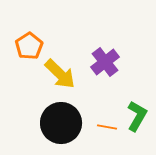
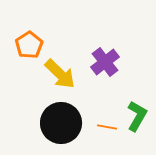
orange pentagon: moved 1 px up
